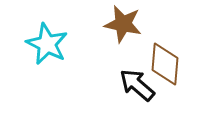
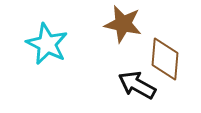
brown diamond: moved 5 px up
black arrow: rotated 12 degrees counterclockwise
